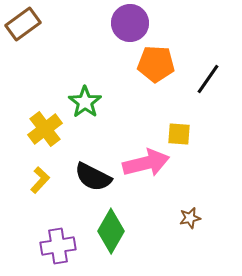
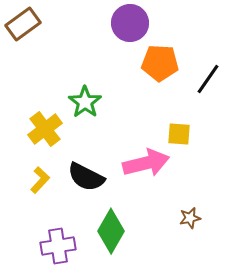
orange pentagon: moved 4 px right, 1 px up
black semicircle: moved 7 px left
